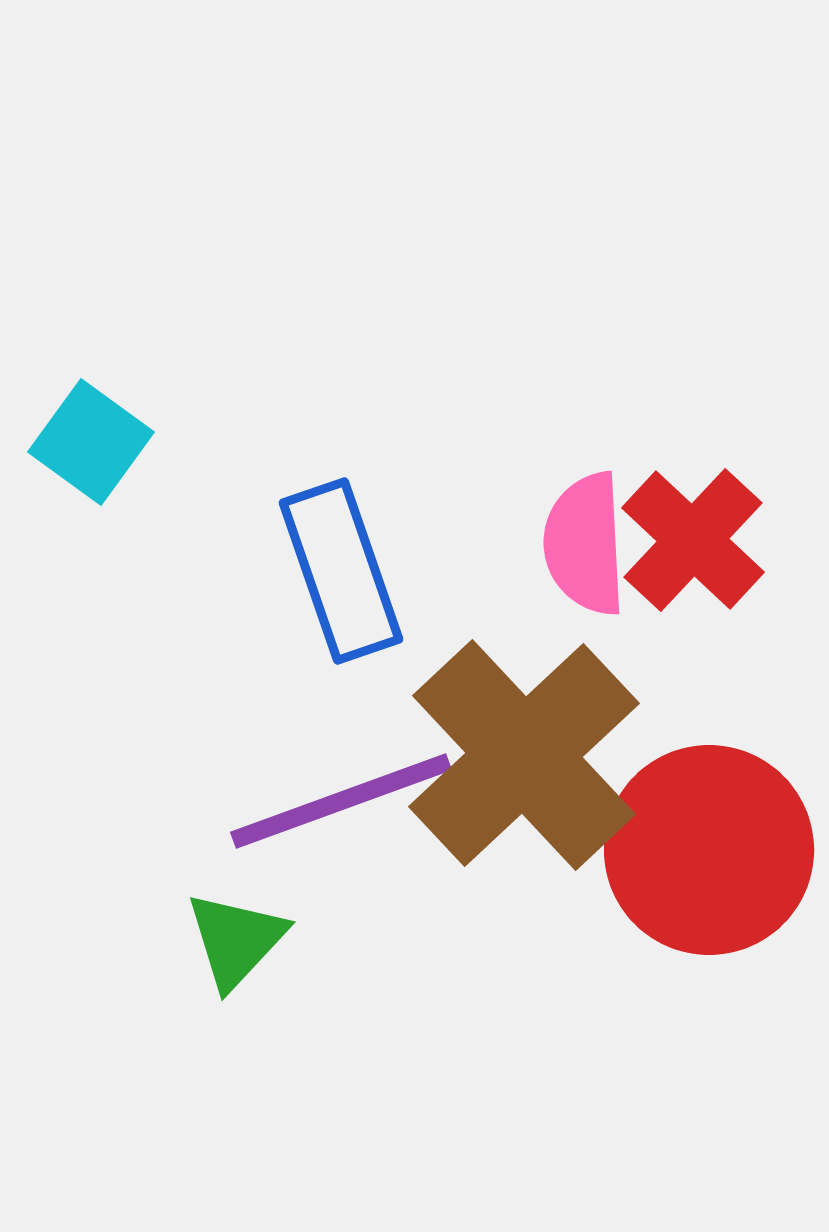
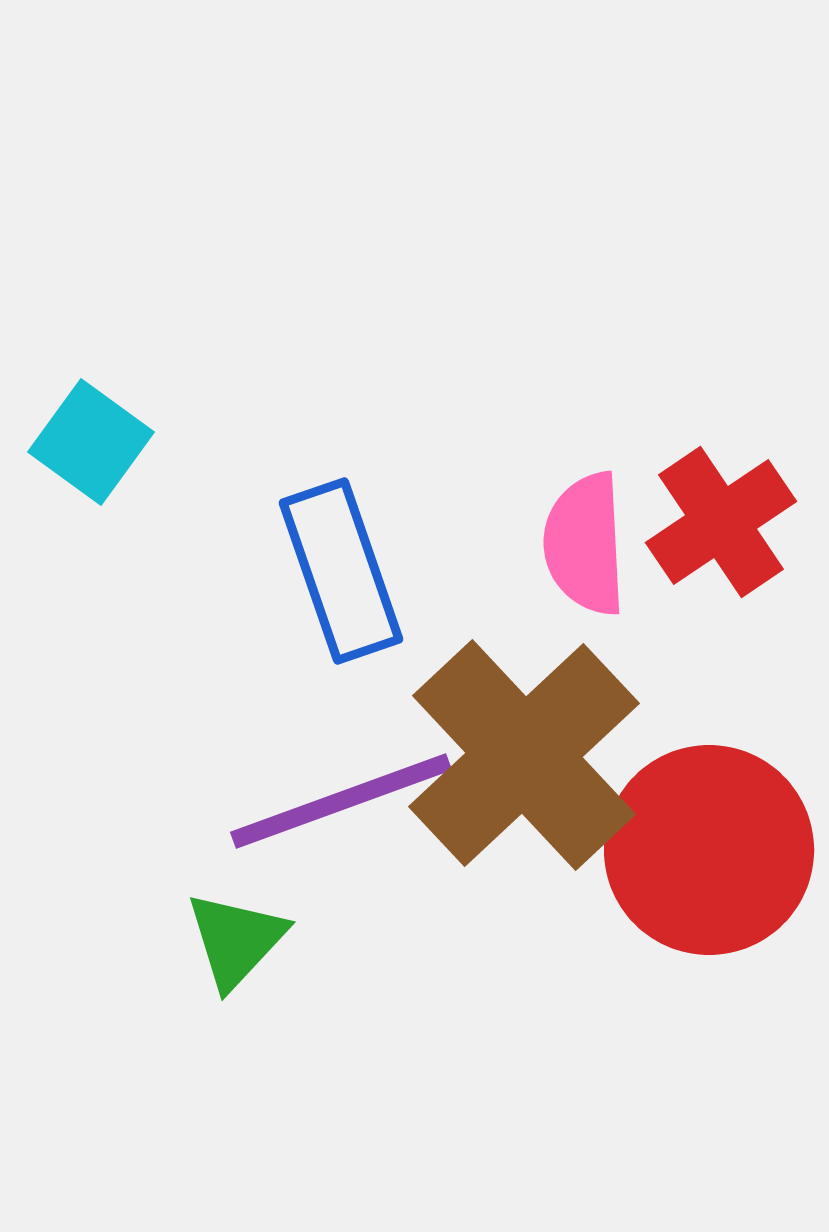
red cross: moved 28 px right, 18 px up; rotated 13 degrees clockwise
